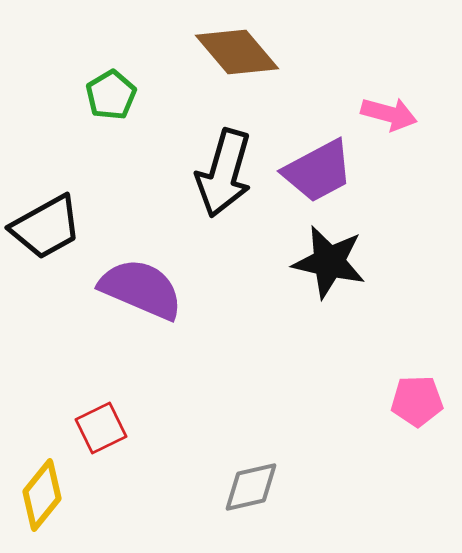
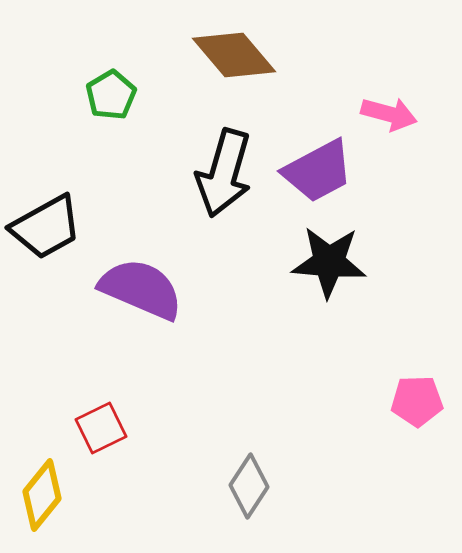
brown diamond: moved 3 px left, 3 px down
black star: rotated 8 degrees counterclockwise
gray diamond: moved 2 px left, 1 px up; rotated 44 degrees counterclockwise
